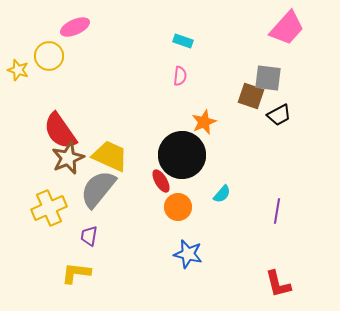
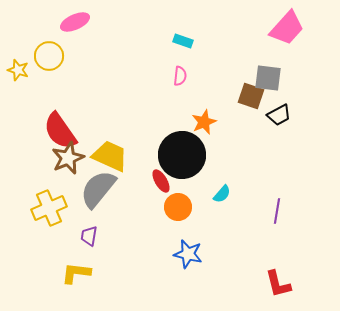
pink ellipse: moved 5 px up
